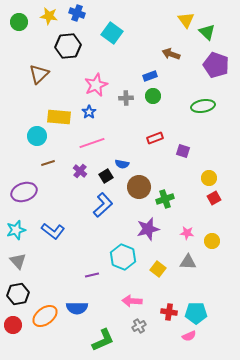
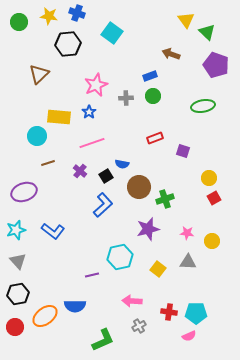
black hexagon at (68, 46): moved 2 px up
cyan hexagon at (123, 257): moved 3 px left; rotated 25 degrees clockwise
blue semicircle at (77, 308): moved 2 px left, 2 px up
red circle at (13, 325): moved 2 px right, 2 px down
